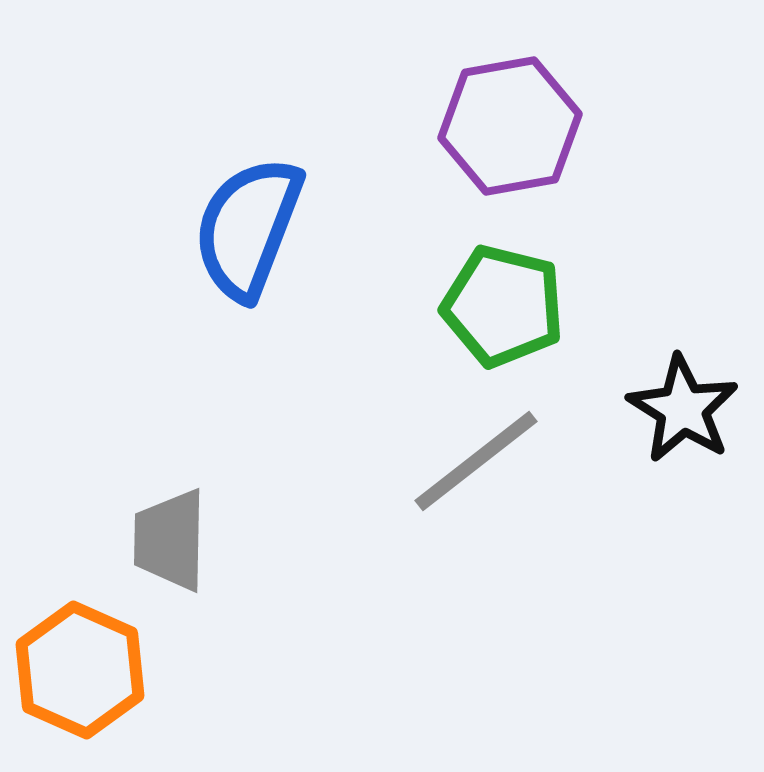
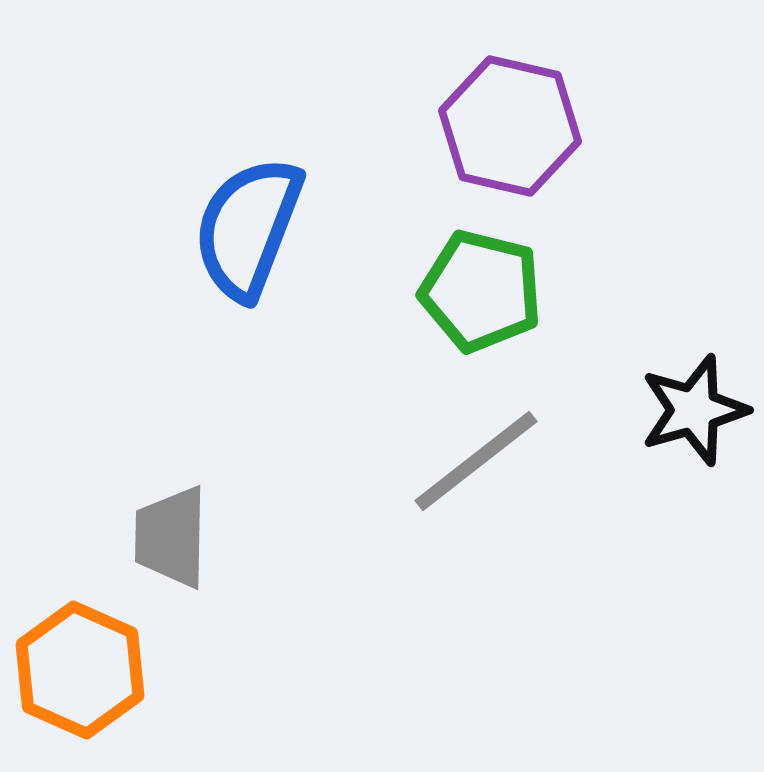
purple hexagon: rotated 23 degrees clockwise
green pentagon: moved 22 px left, 15 px up
black star: moved 11 px right, 1 px down; rotated 24 degrees clockwise
gray trapezoid: moved 1 px right, 3 px up
